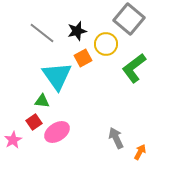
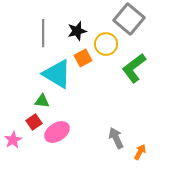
gray line: moved 1 px right; rotated 52 degrees clockwise
cyan triangle: moved 2 px up; rotated 24 degrees counterclockwise
